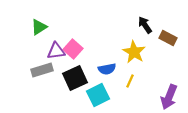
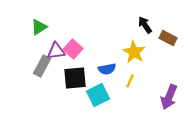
gray rectangle: moved 4 px up; rotated 45 degrees counterclockwise
black square: rotated 20 degrees clockwise
